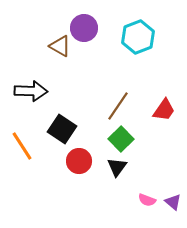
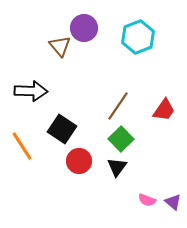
brown triangle: rotated 20 degrees clockwise
